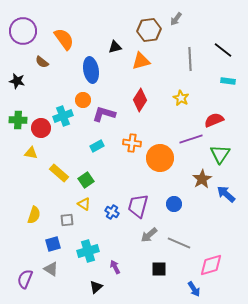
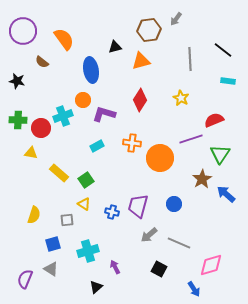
blue cross at (112, 212): rotated 16 degrees counterclockwise
black square at (159, 269): rotated 28 degrees clockwise
